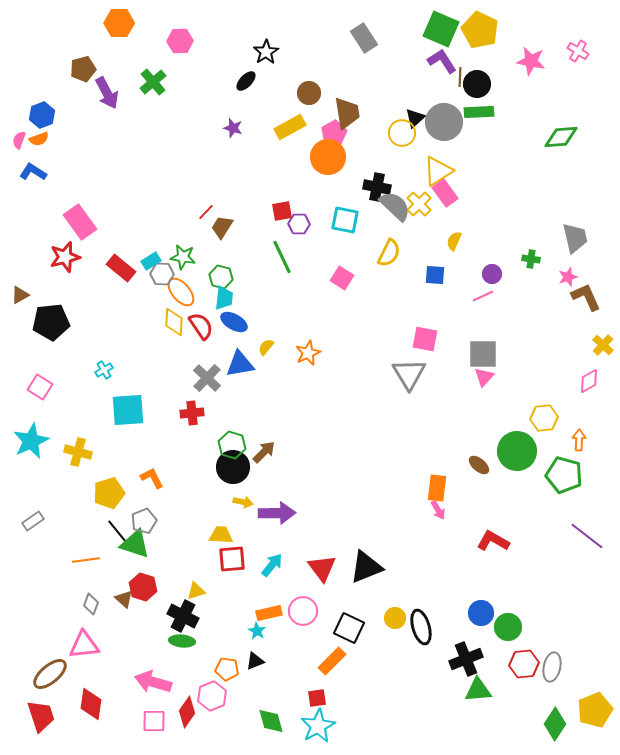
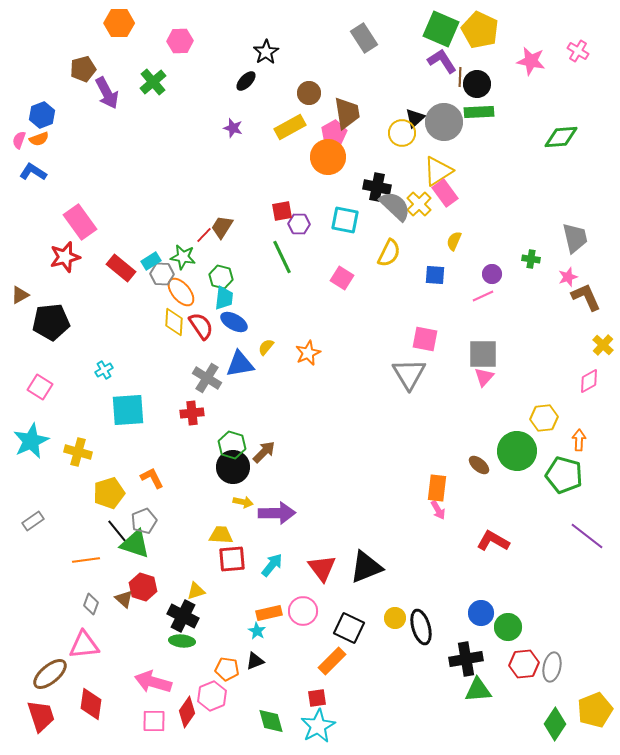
red line at (206, 212): moved 2 px left, 23 px down
gray cross at (207, 378): rotated 12 degrees counterclockwise
black cross at (466, 659): rotated 12 degrees clockwise
